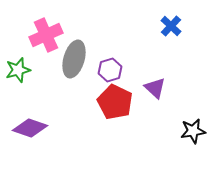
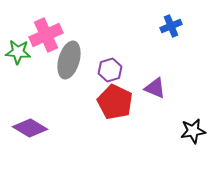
blue cross: rotated 25 degrees clockwise
gray ellipse: moved 5 px left, 1 px down
green star: moved 18 px up; rotated 20 degrees clockwise
purple triangle: rotated 20 degrees counterclockwise
purple diamond: rotated 12 degrees clockwise
